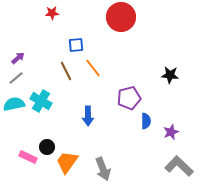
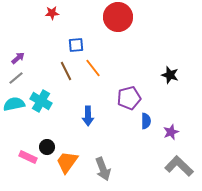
red circle: moved 3 px left
black star: rotated 12 degrees clockwise
